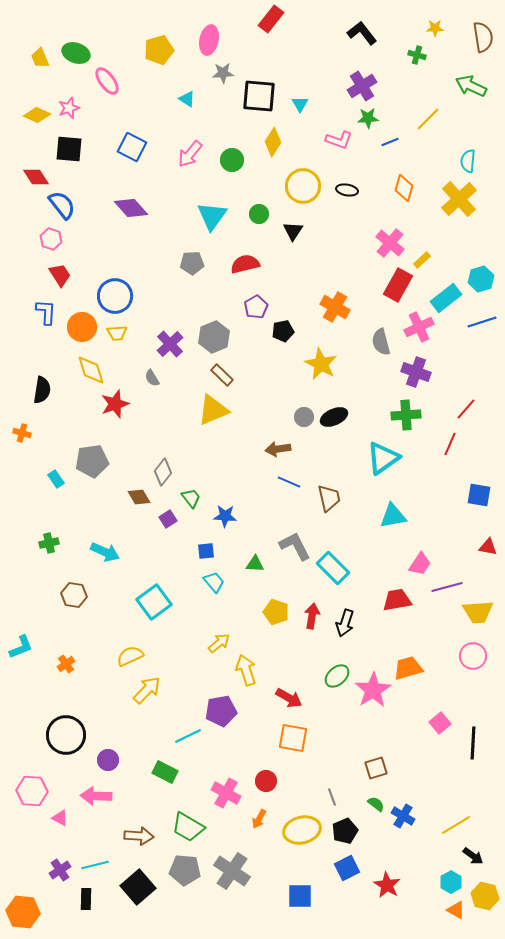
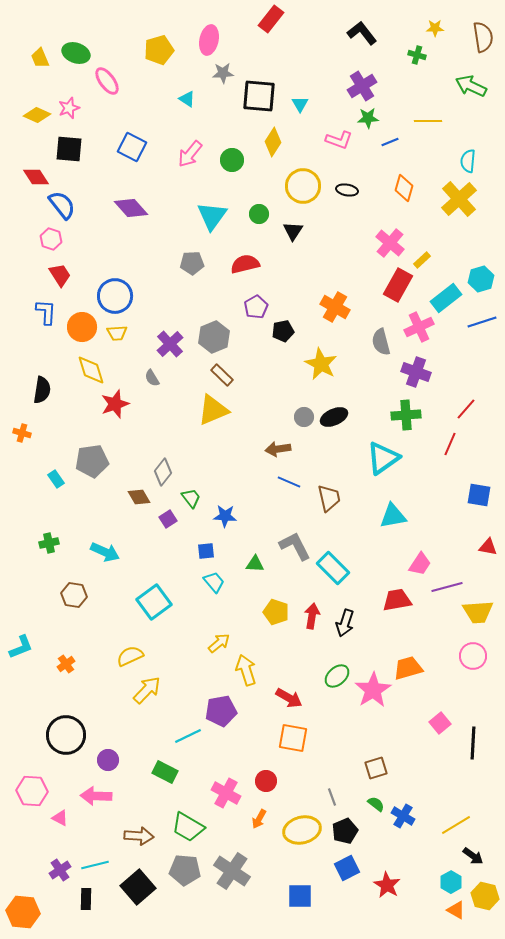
yellow line at (428, 119): moved 2 px down; rotated 44 degrees clockwise
